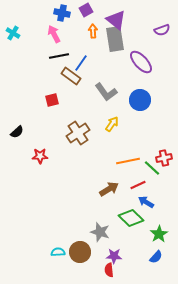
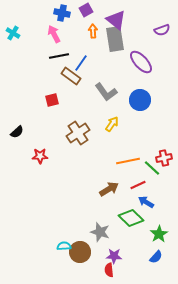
cyan semicircle: moved 6 px right, 6 px up
